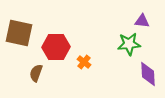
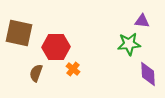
orange cross: moved 11 px left, 7 px down
